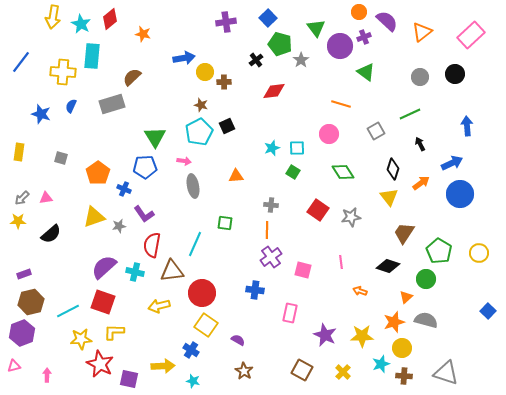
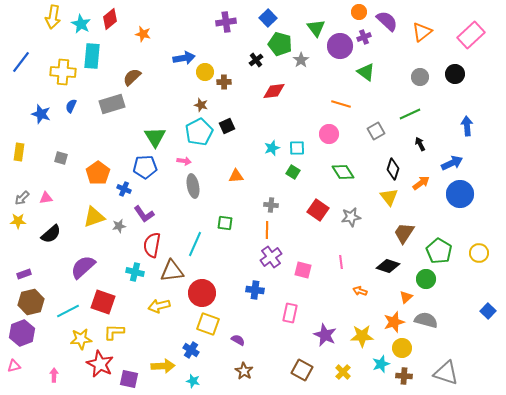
purple semicircle at (104, 267): moved 21 px left
yellow square at (206, 325): moved 2 px right, 1 px up; rotated 15 degrees counterclockwise
pink arrow at (47, 375): moved 7 px right
